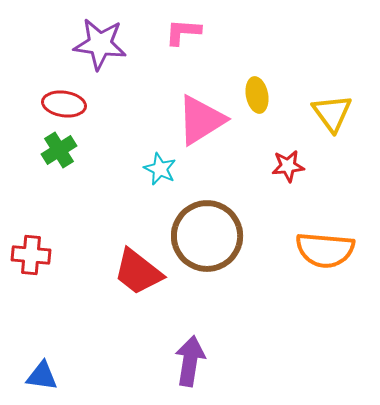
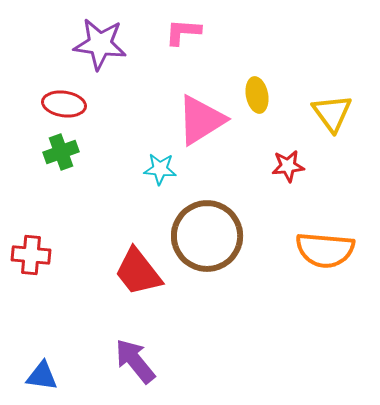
green cross: moved 2 px right, 2 px down; rotated 12 degrees clockwise
cyan star: rotated 20 degrees counterclockwise
red trapezoid: rotated 14 degrees clockwise
purple arrow: moved 55 px left; rotated 48 degrees counterclockwise
